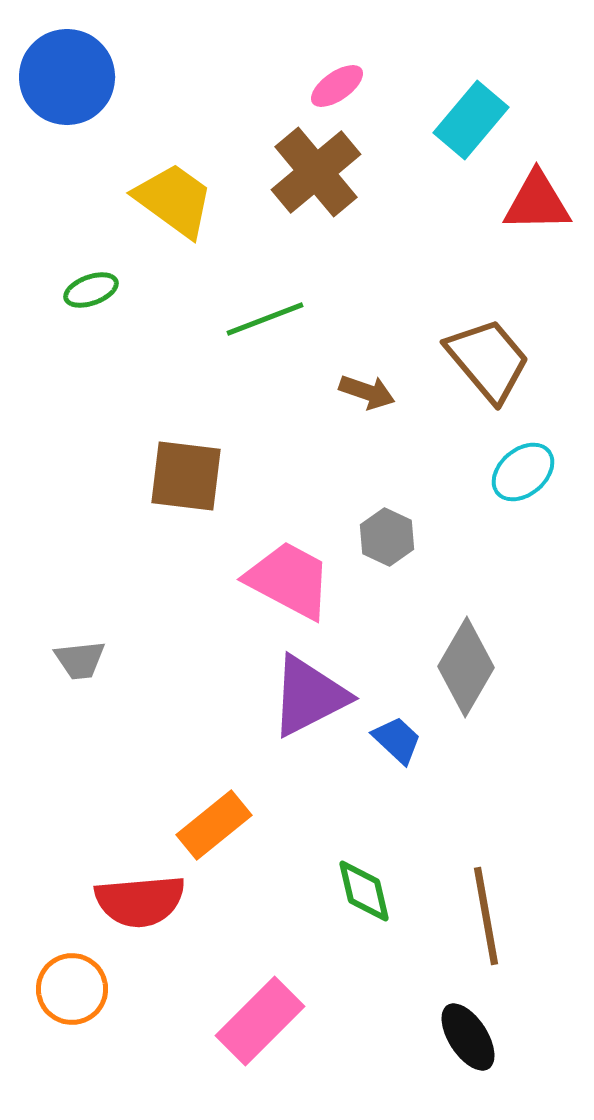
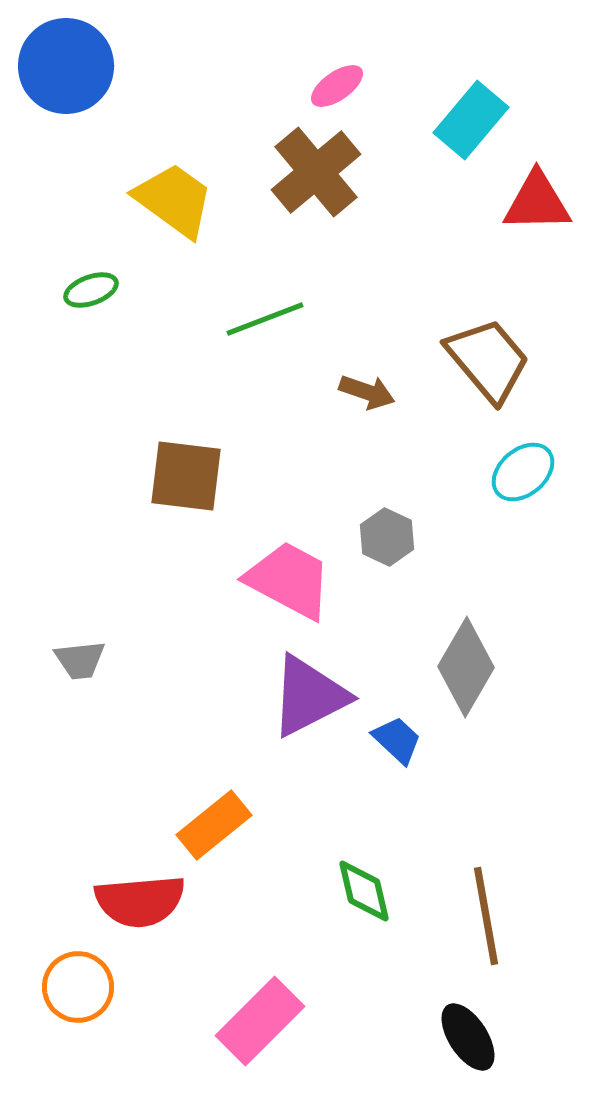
blue circle: moved 1 px left, 11 px up
orange circle: moved 6 px right, 2 px up
